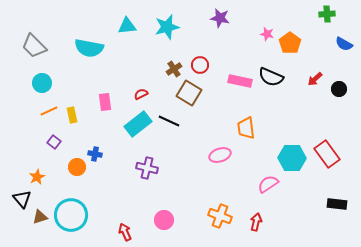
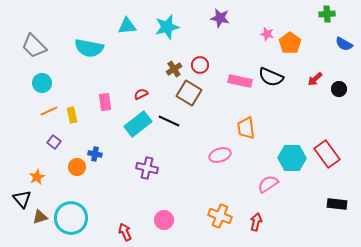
cyan circle at (71, 215): moved 3 px down
